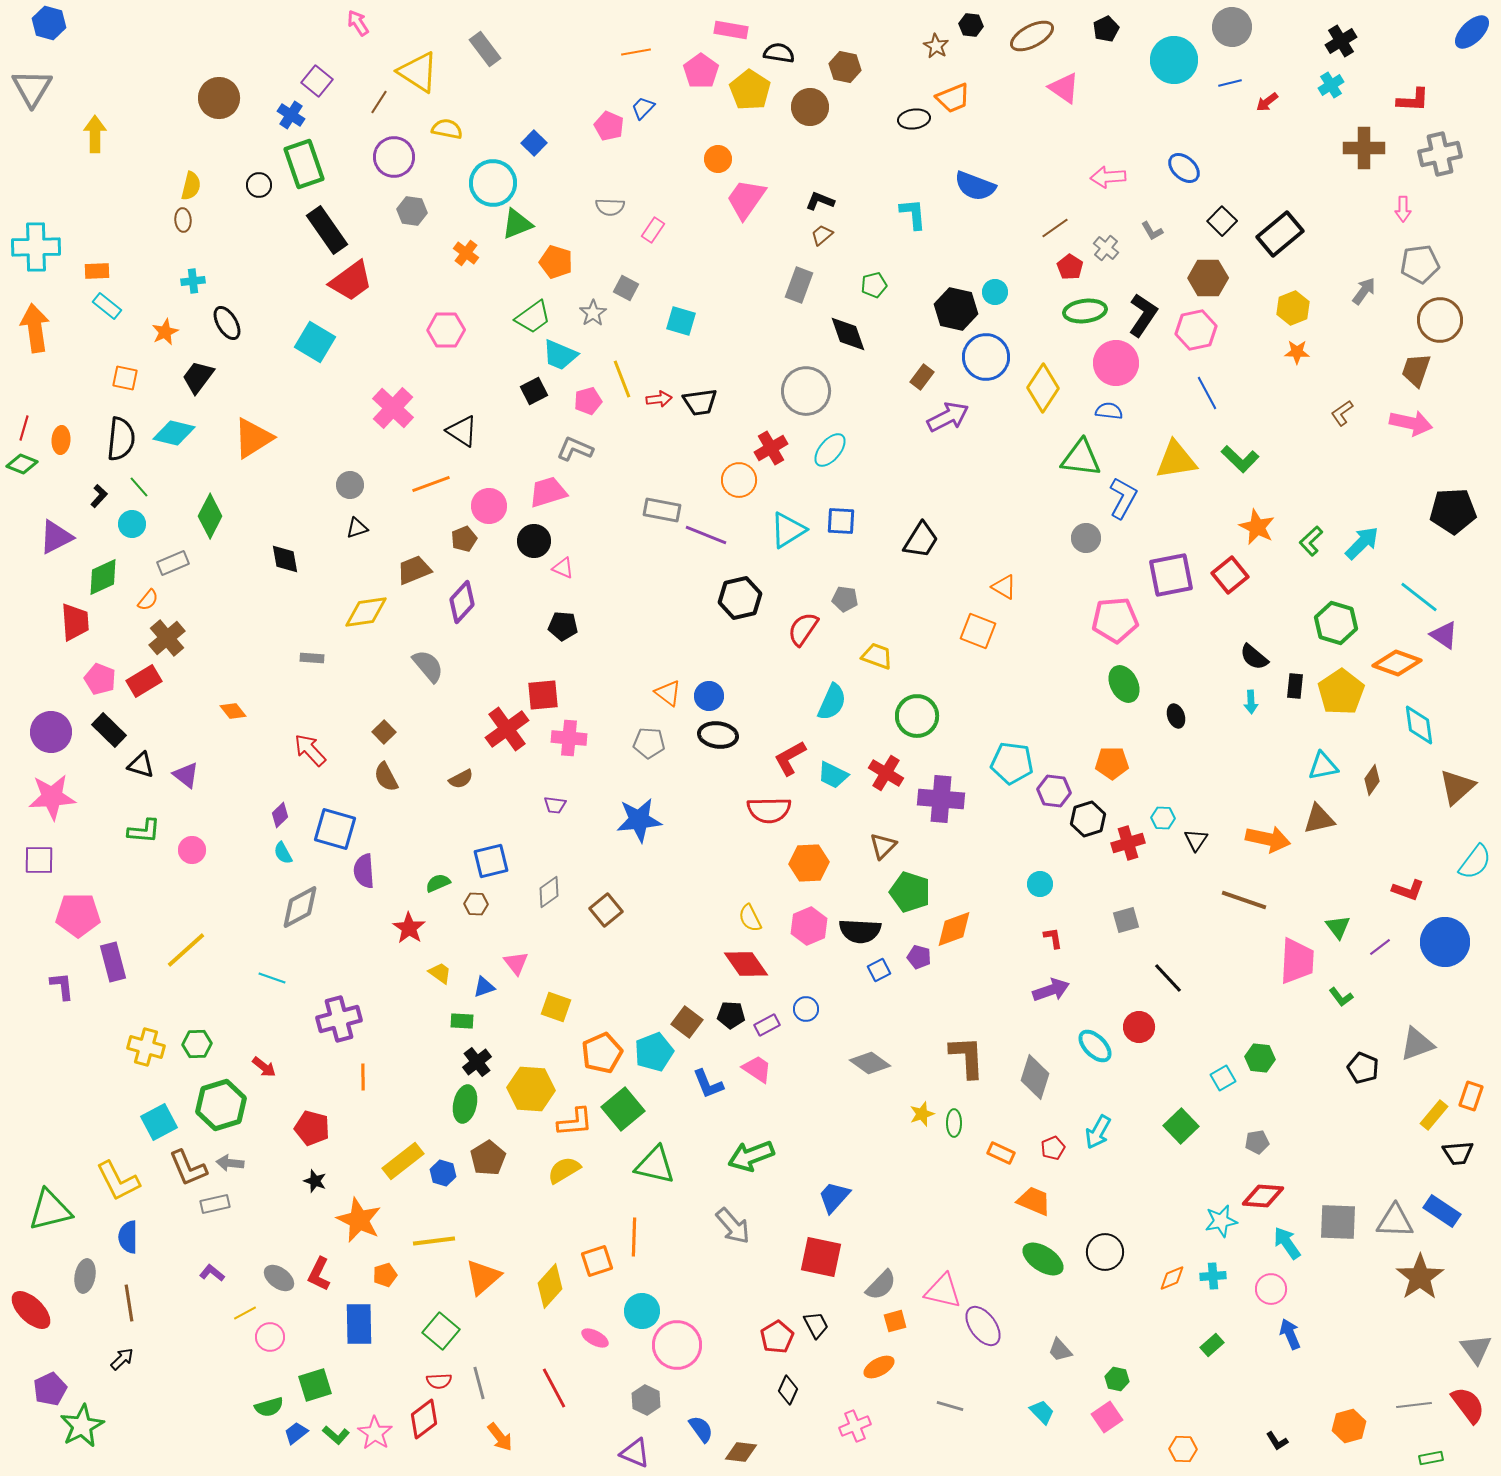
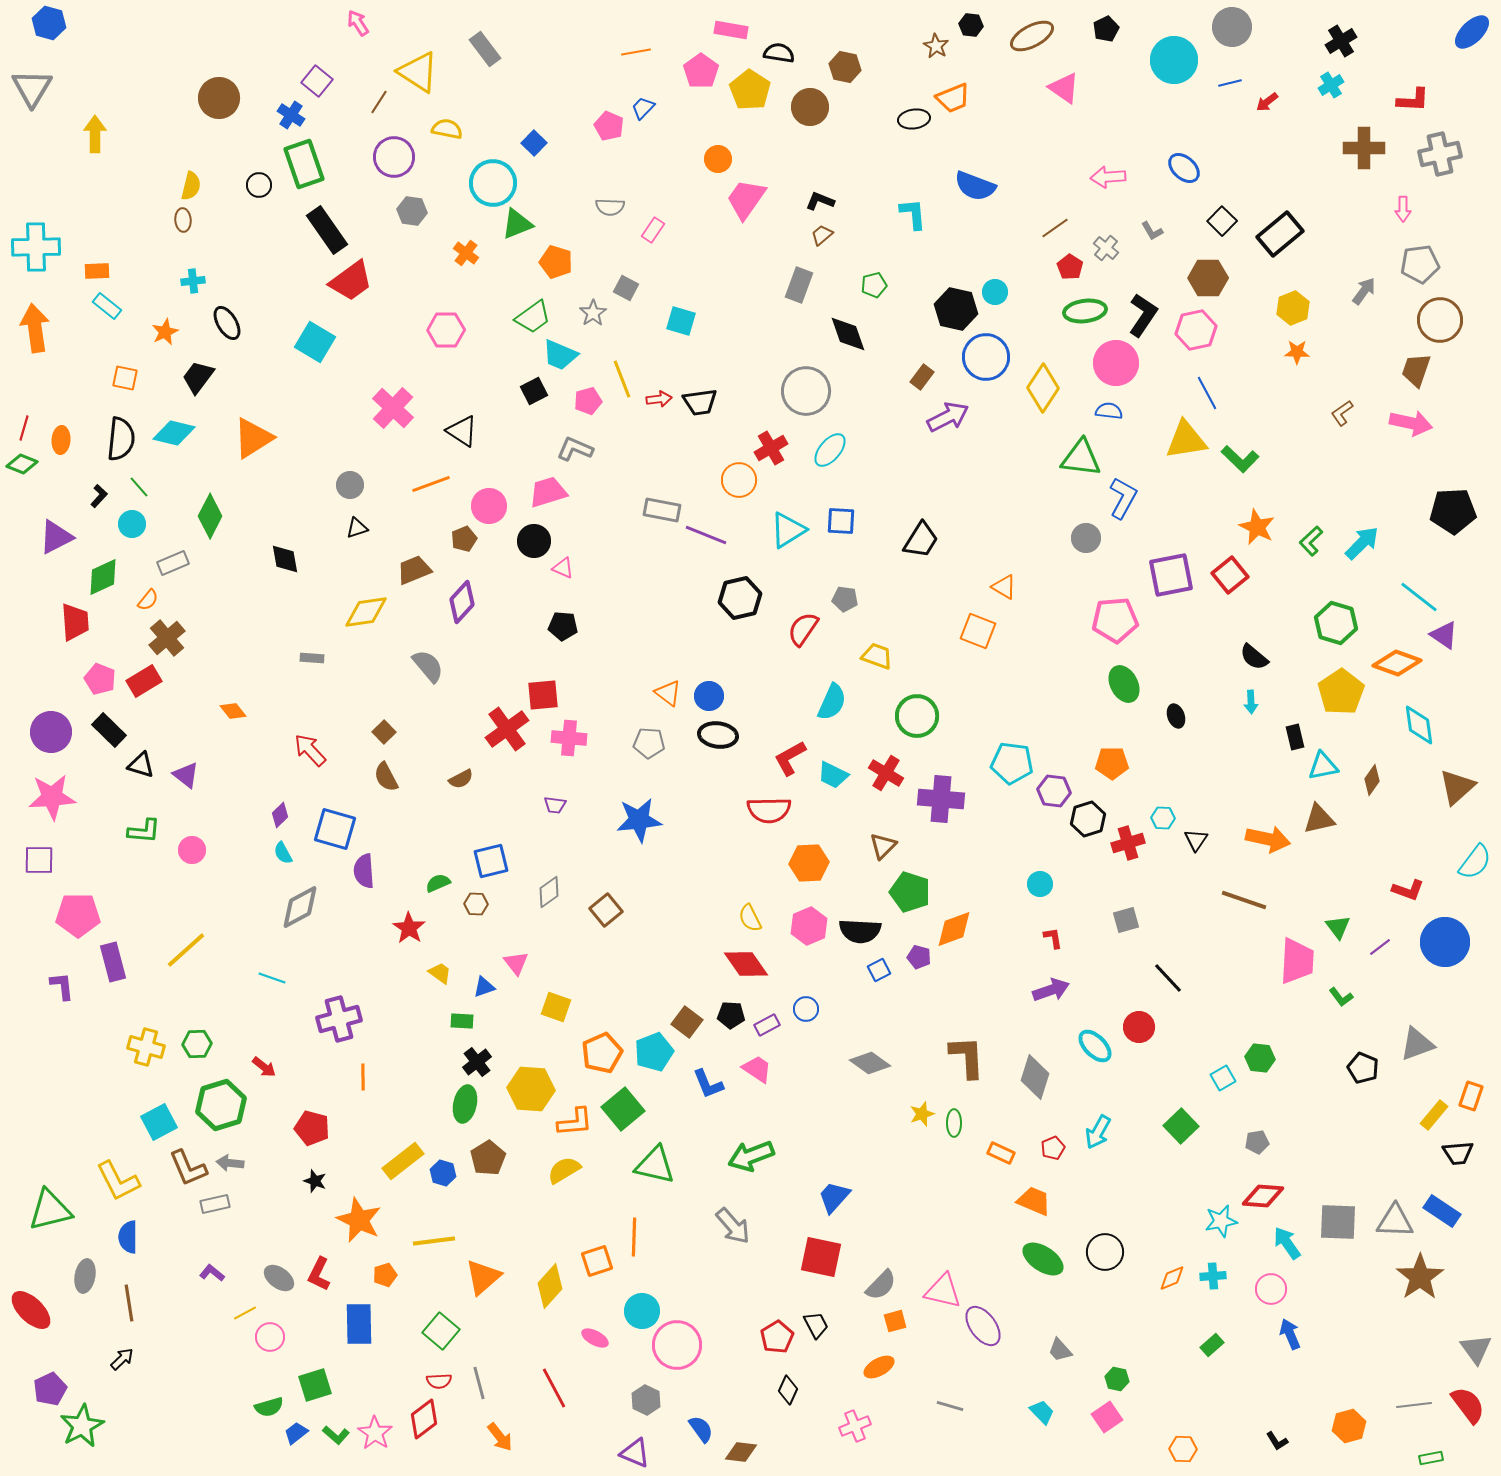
yellow triangle at (1176, 460): moved 10 px right, 20 px up
black rectangle at (1295, 686): moved 51 px down; rotated 20 degrees counterclockwise
